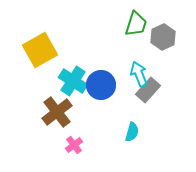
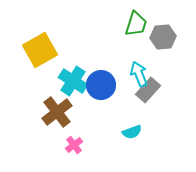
gray hexagon: rotated 20 degrees clockwise
cyan semicircle: rotated 54 degrees clockwise
